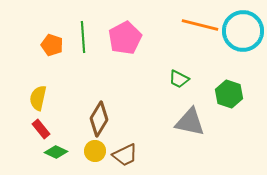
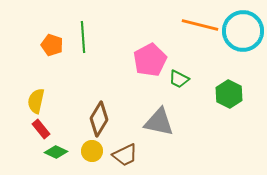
pink pentagon: moved 25 px right, 22 px down
green hexagon: rotated 8 degrees clockwise
yellow semicircle: moved 2 px left, 3 px down
gray triangle: moved 31 px left
yellow circle: moved 3 px left
